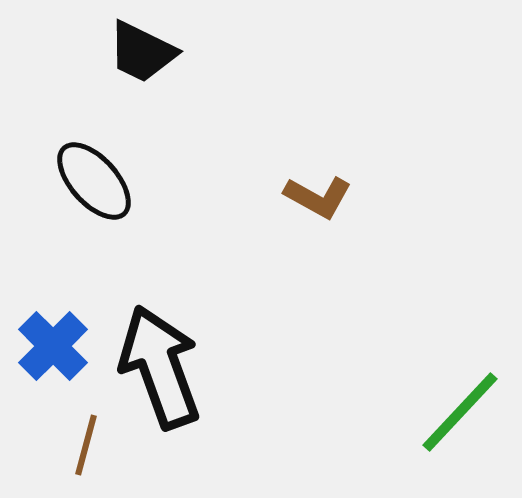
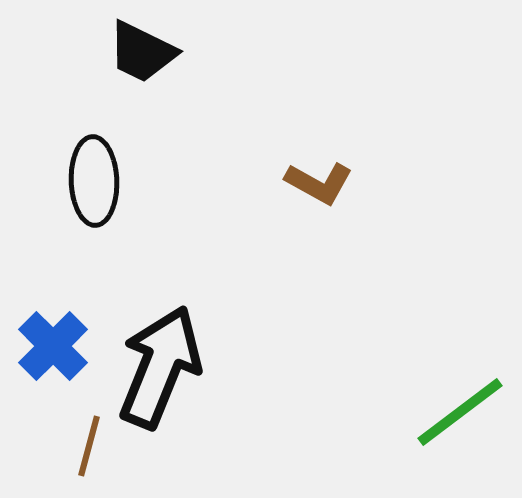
black ellipse: rotated 40 degrees clockwise
brown L-shape: moved 1 px right, 14 px up
black arrow: rotated 42 degrees clockwise
green line: rotated 10 degrees clockwise
brown line: moved 3 px right, 1 px down
